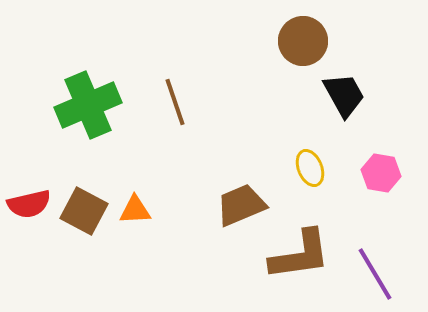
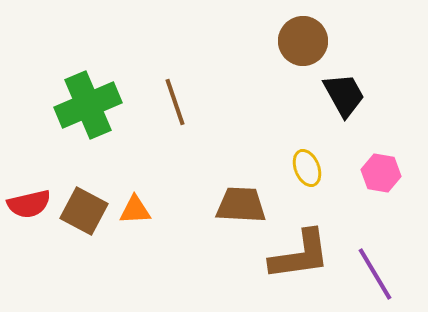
yellow ellipse: moved 3 px left
brown trapezoid: rotated 26 degrees clockwise
